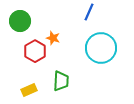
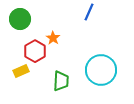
green circle: moved 2 px up
orange star: rotated 16 degrees clockwise
cyan circle: moved 22 px down
yellow rectangle: moved 8 px left, 19 px up
